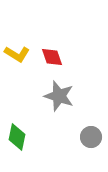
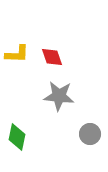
yellow L-shape: rotated 30 degrees counterclockwise
gray star: rotated 12 degrees counterclockwise
gray circle: moved 1 px left, 3 px up
